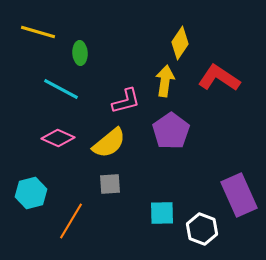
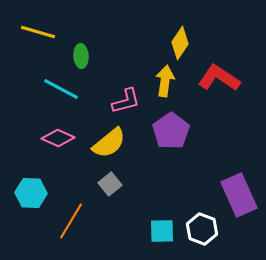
green ellipse: moved 1 px right, 3 px down
gray square: rotated 35 degrees counterclockwise
cyan hexagon: rotated 16 degrees clockwise
cyan square: moved 18 px down
